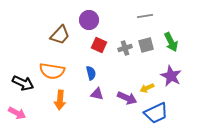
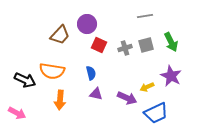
purple circle: moved 2 px left, 4 px down
black arrow: moved 2 px right, 3 px up
yellow arrow: moved 1 px up
purple triangle: moved 1 px left
